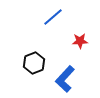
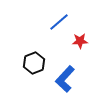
blue line: moved 6 px right, 5 px down
